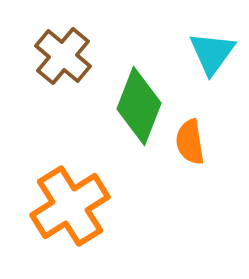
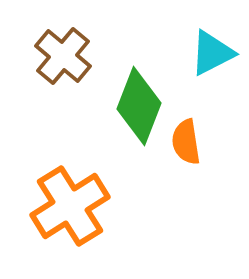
cyan triangle: rotated 27 degrees clockwise
orange semicircle: moved 4 px left
